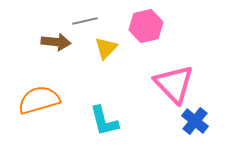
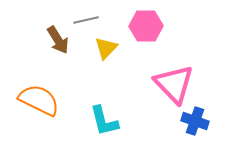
gray line: moved 1 px right, 1 px up
pink hexagon: rotated 12 degrees clockwise
brown arrow: moved 2 px right, 2 px up; rotated 52 degrees clockwise
orange semicircle: rotated 42 degrees clockwise
blue cross: rotated 20 degrees counterclockwise
